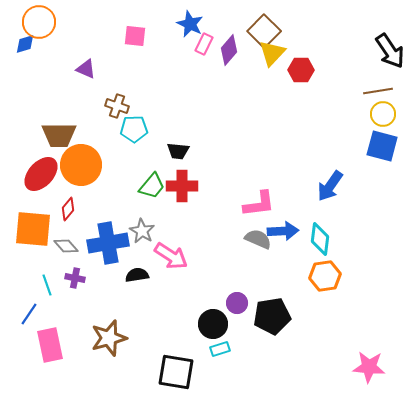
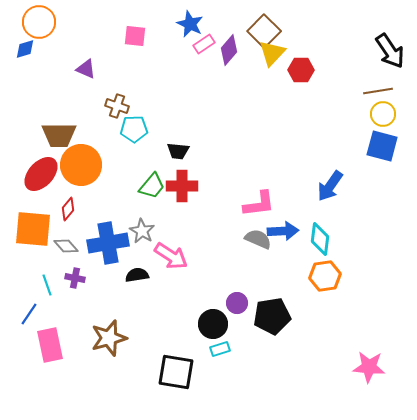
blue diamond at (25, 44): moved 5 px down
pink rectangle at (204, 44): rotated 30 degrees clockwise
